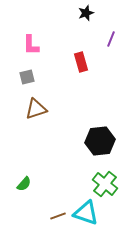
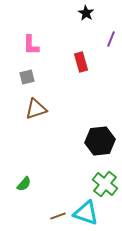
black star: rotated 21 degrees counterclockwise
